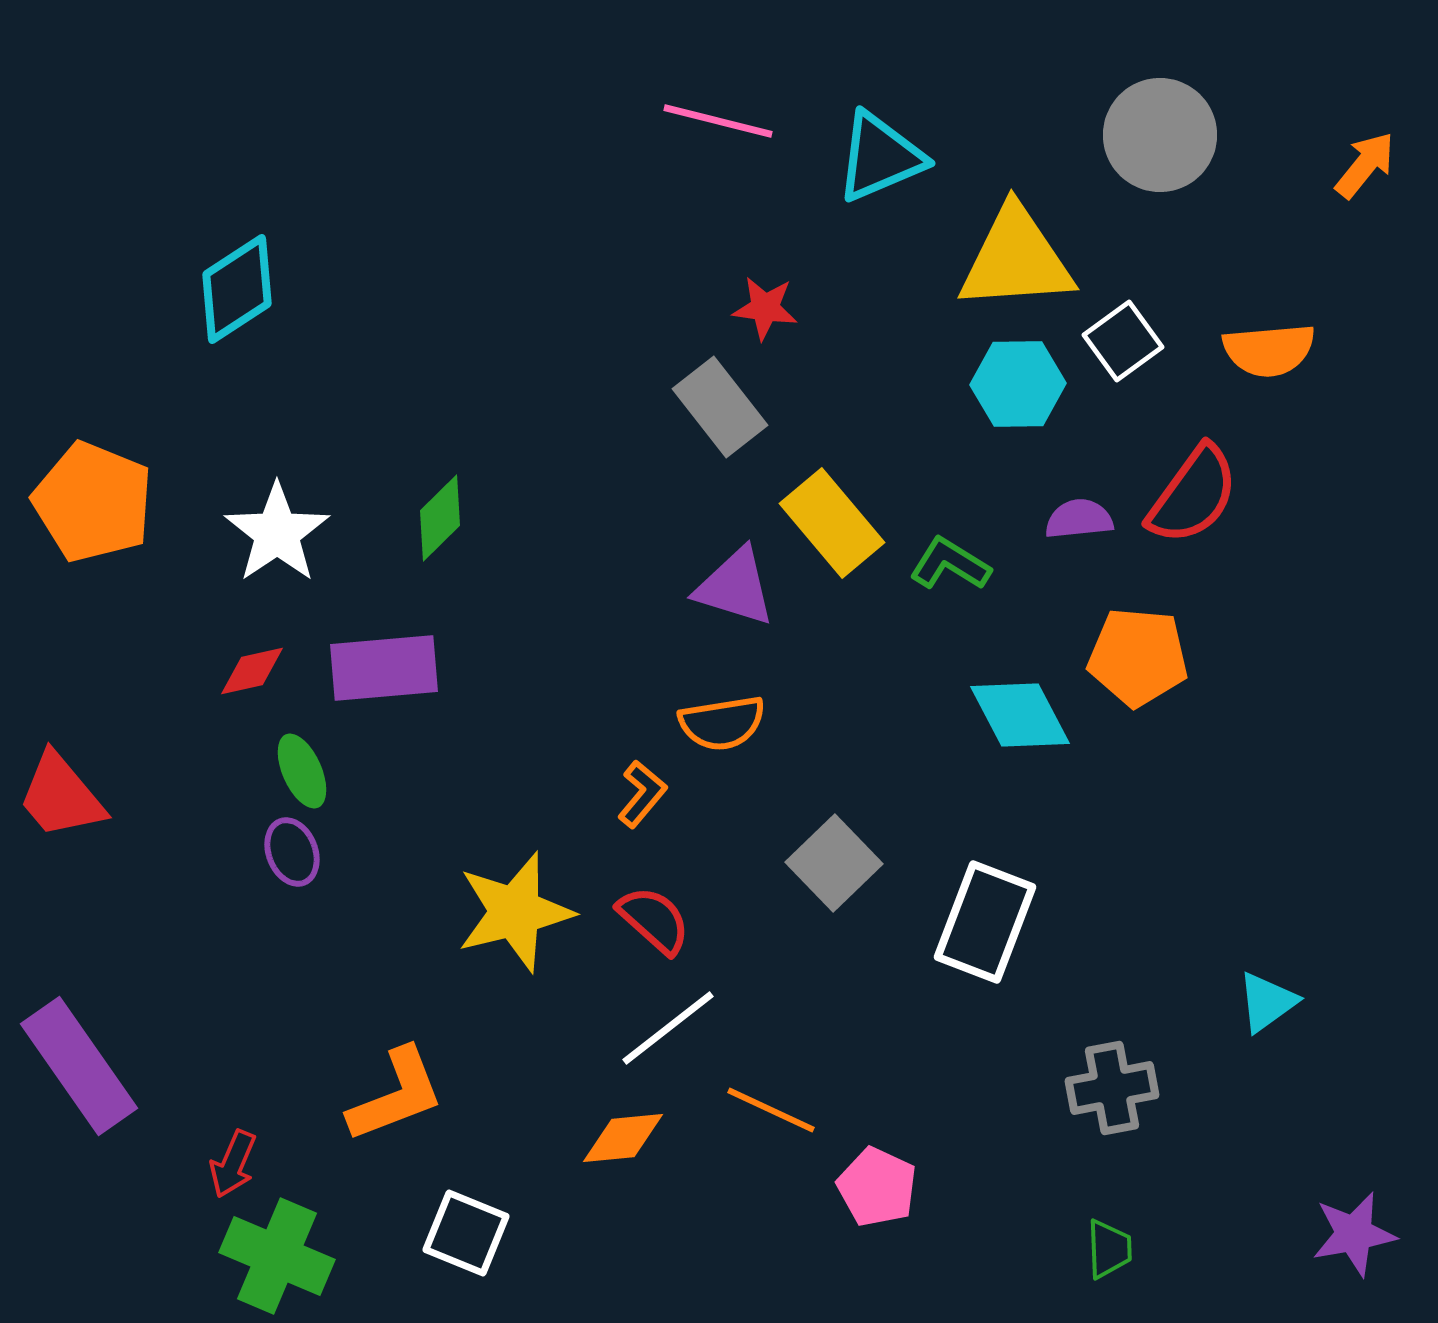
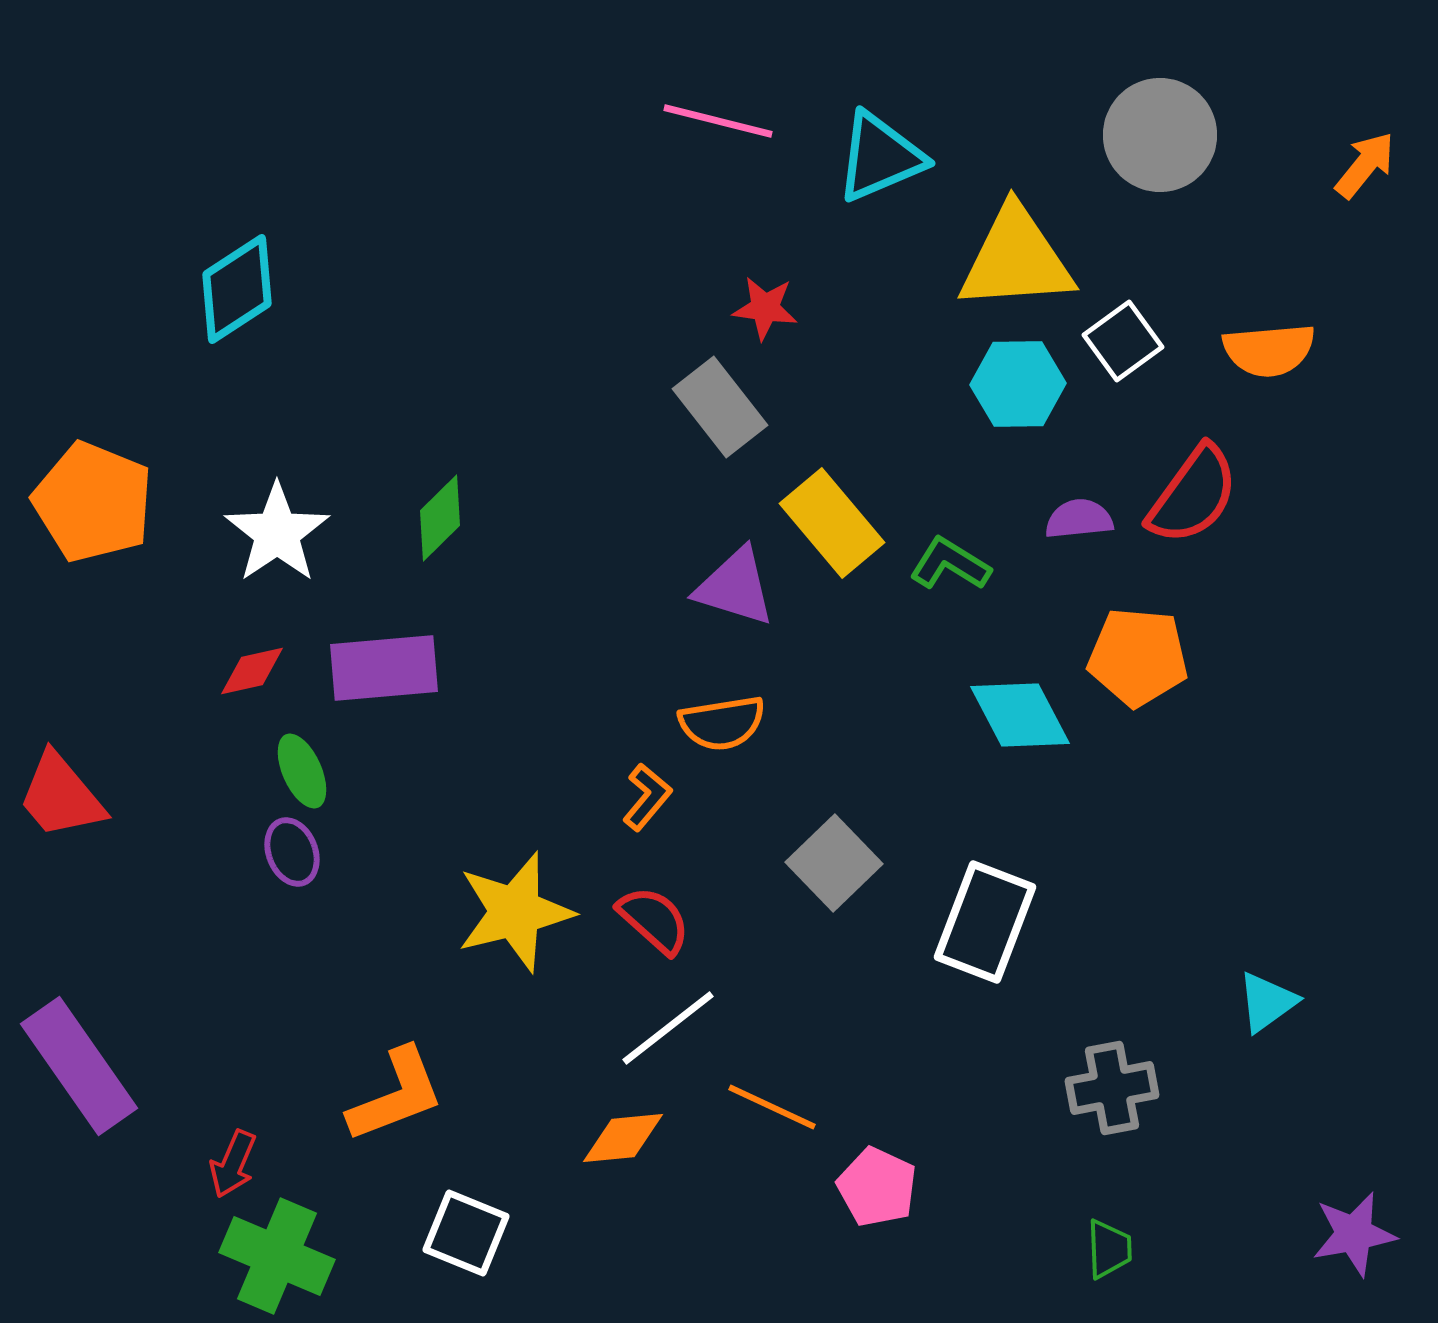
orange L-shape at (642, 794): moved 5 px right, 3 px down
orange line at (771, 1110): moved 1 px right, 3 px up
